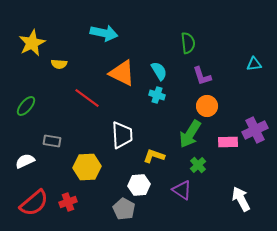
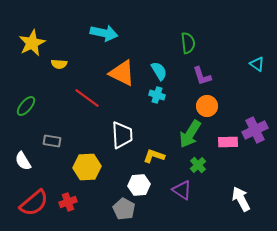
cyan triangle: moved 3 px right; rotated 42 degrees clockwise
white semicircle: moved 2 px left; rotated 96 degrees counterclockwise
